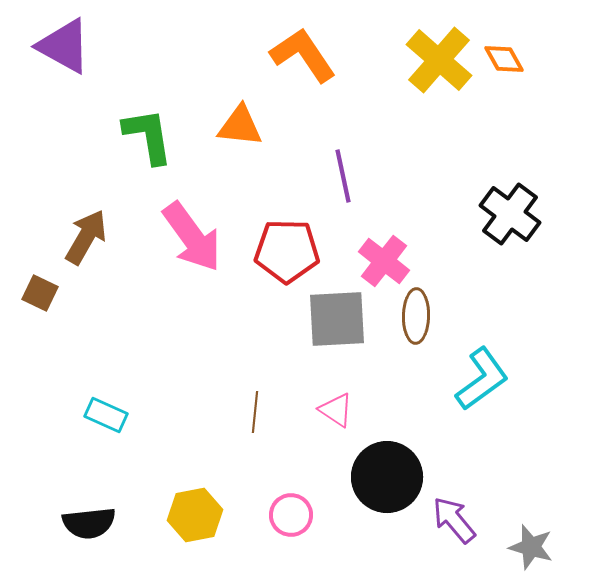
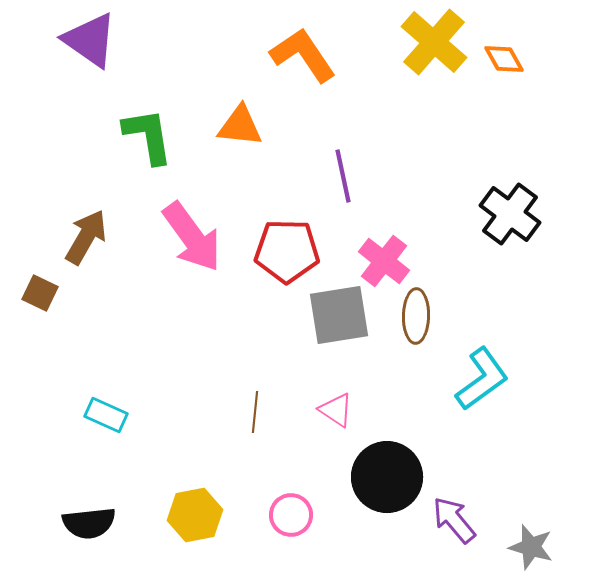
purple triangle: moved 26 px right, 6 px up; rotated 6 degrees clockwise
yellow cross: moved 5 px left, 18 px up
gray square: moved 2 px right, 4 px up; rotated 6 degrees counterclockwise
